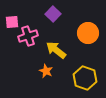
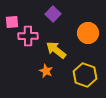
pink cross: rotated 18 degrees clockwise
yellow hexagon: moved 3 px up
